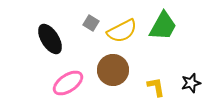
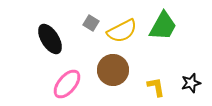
pink ellipse: moved 1 px left, 1 px down; rotated 16 degrees counterclockwise
